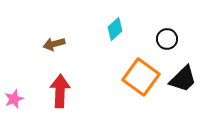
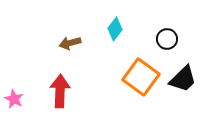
cyan diamond: rotated 10 degrees counterclockwise
brown arrow: moved 16 px right, 1 px up
pink star: rotated 24 degrees counterclockwise
